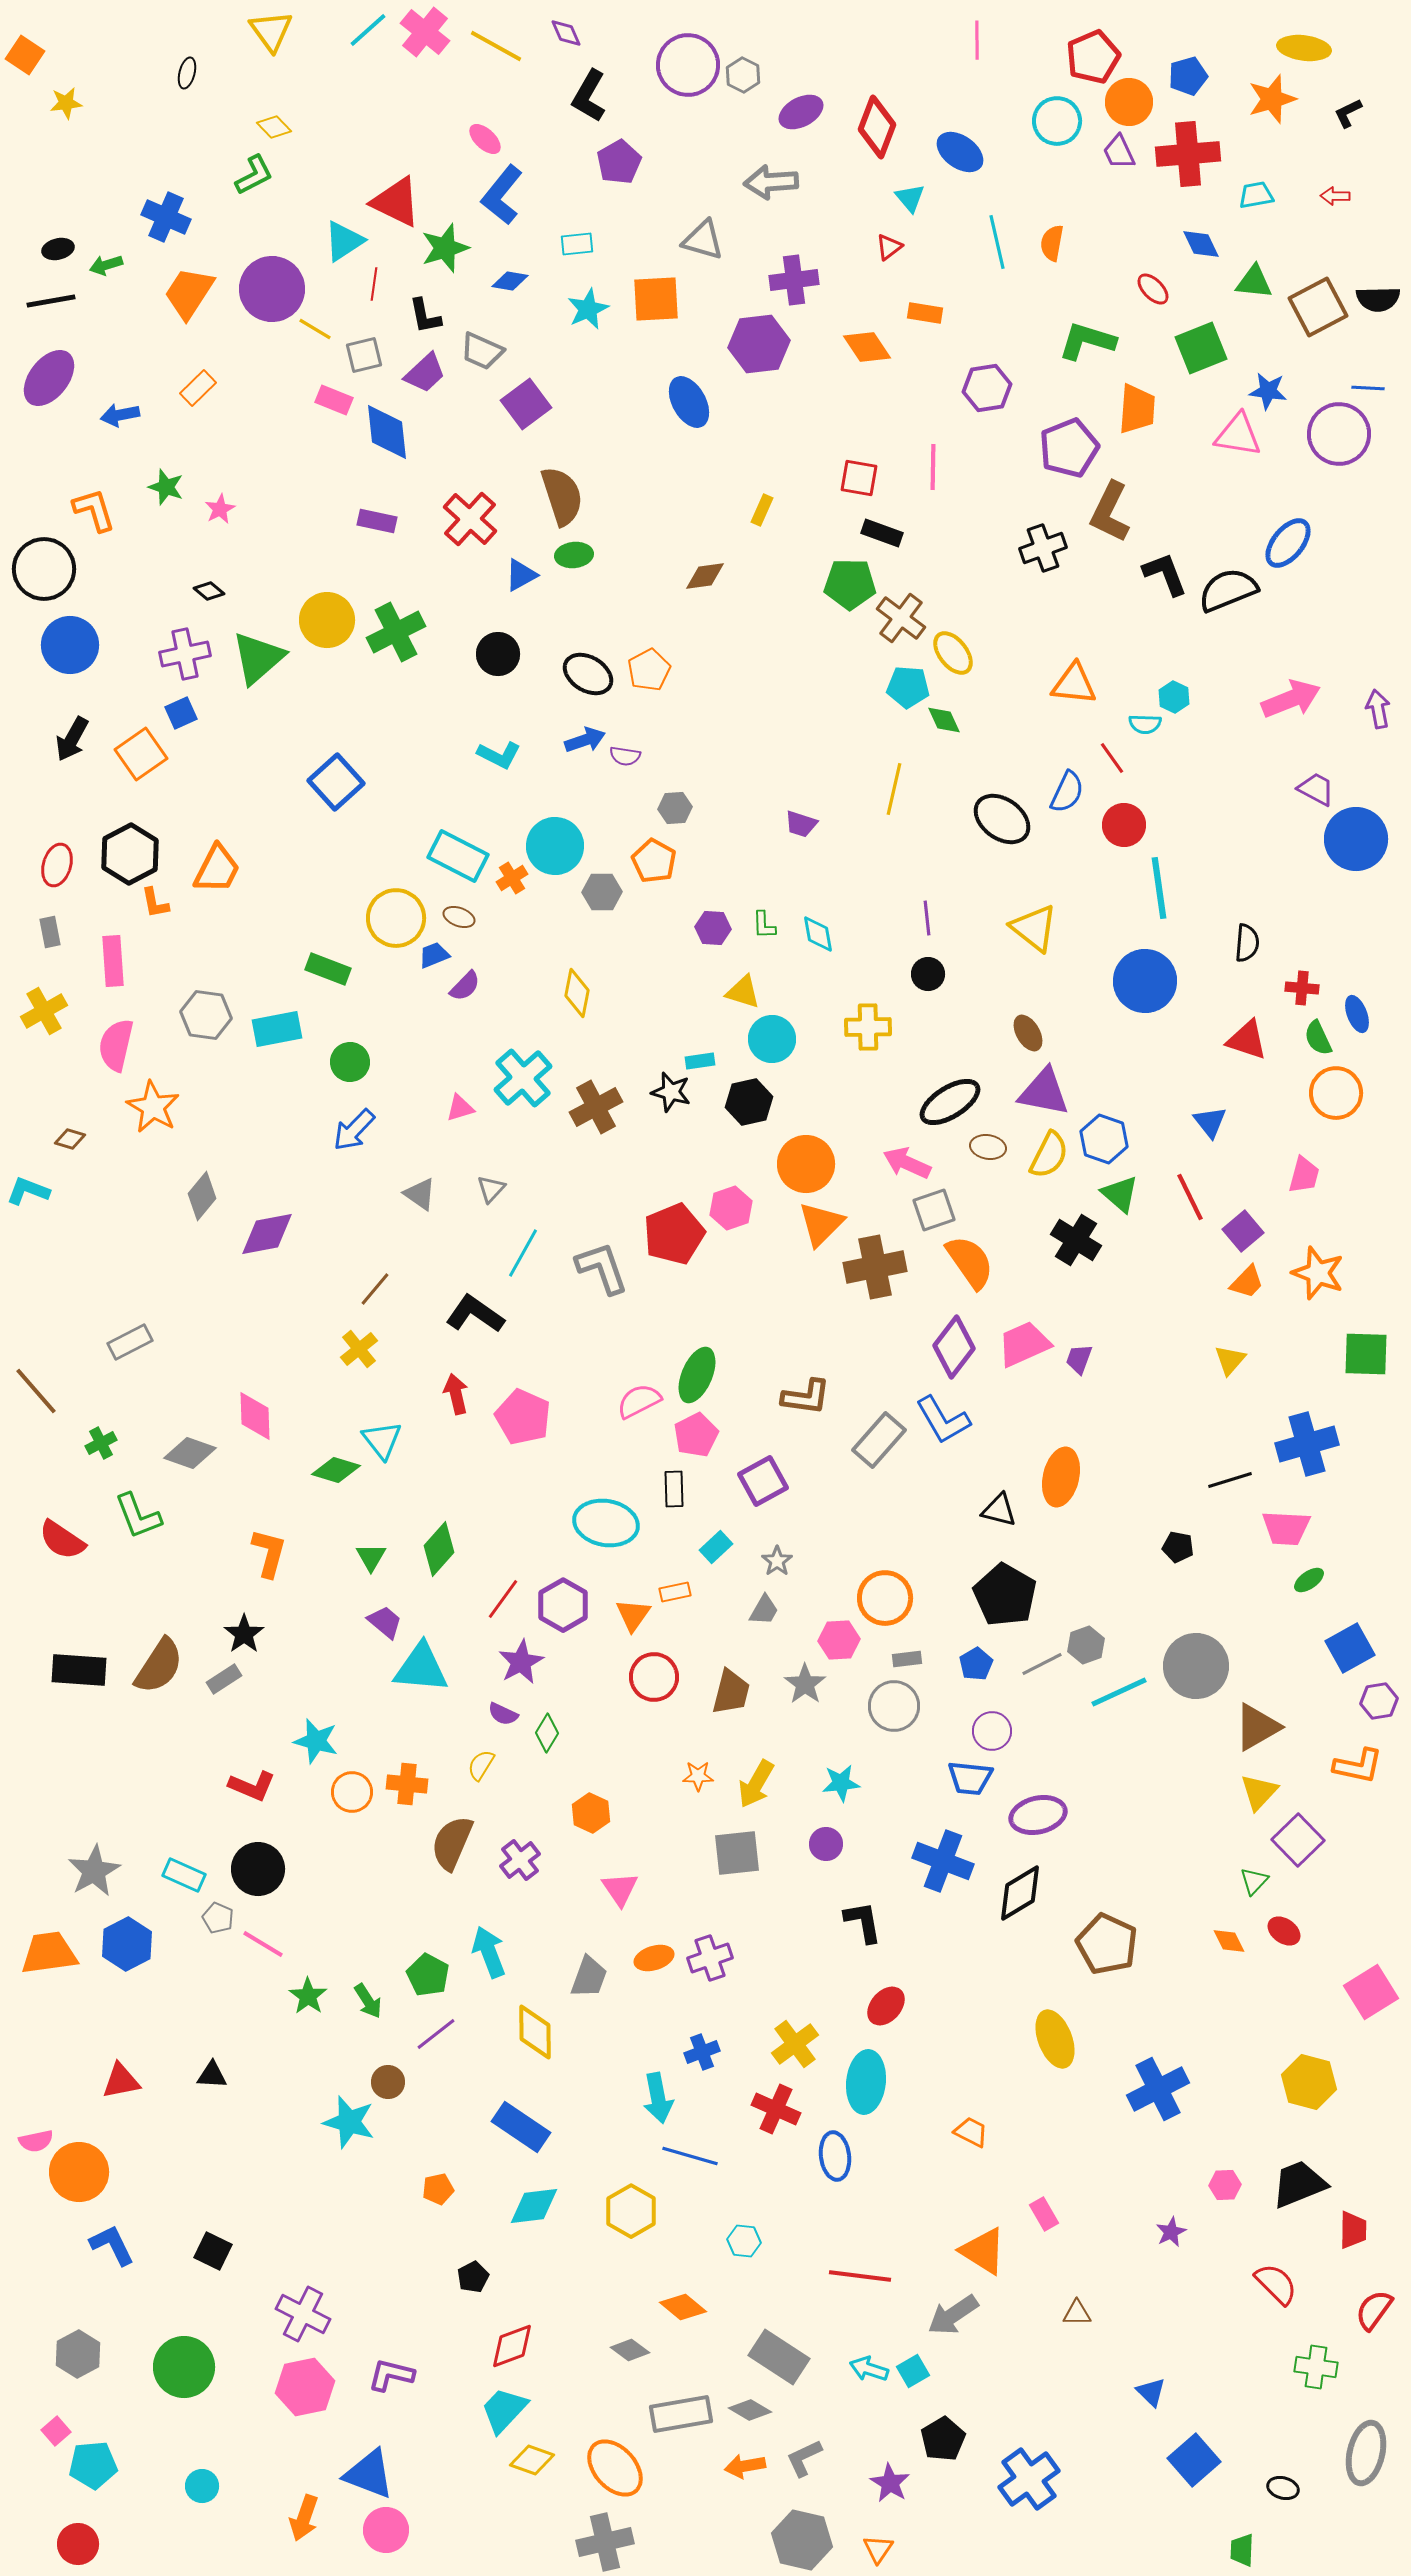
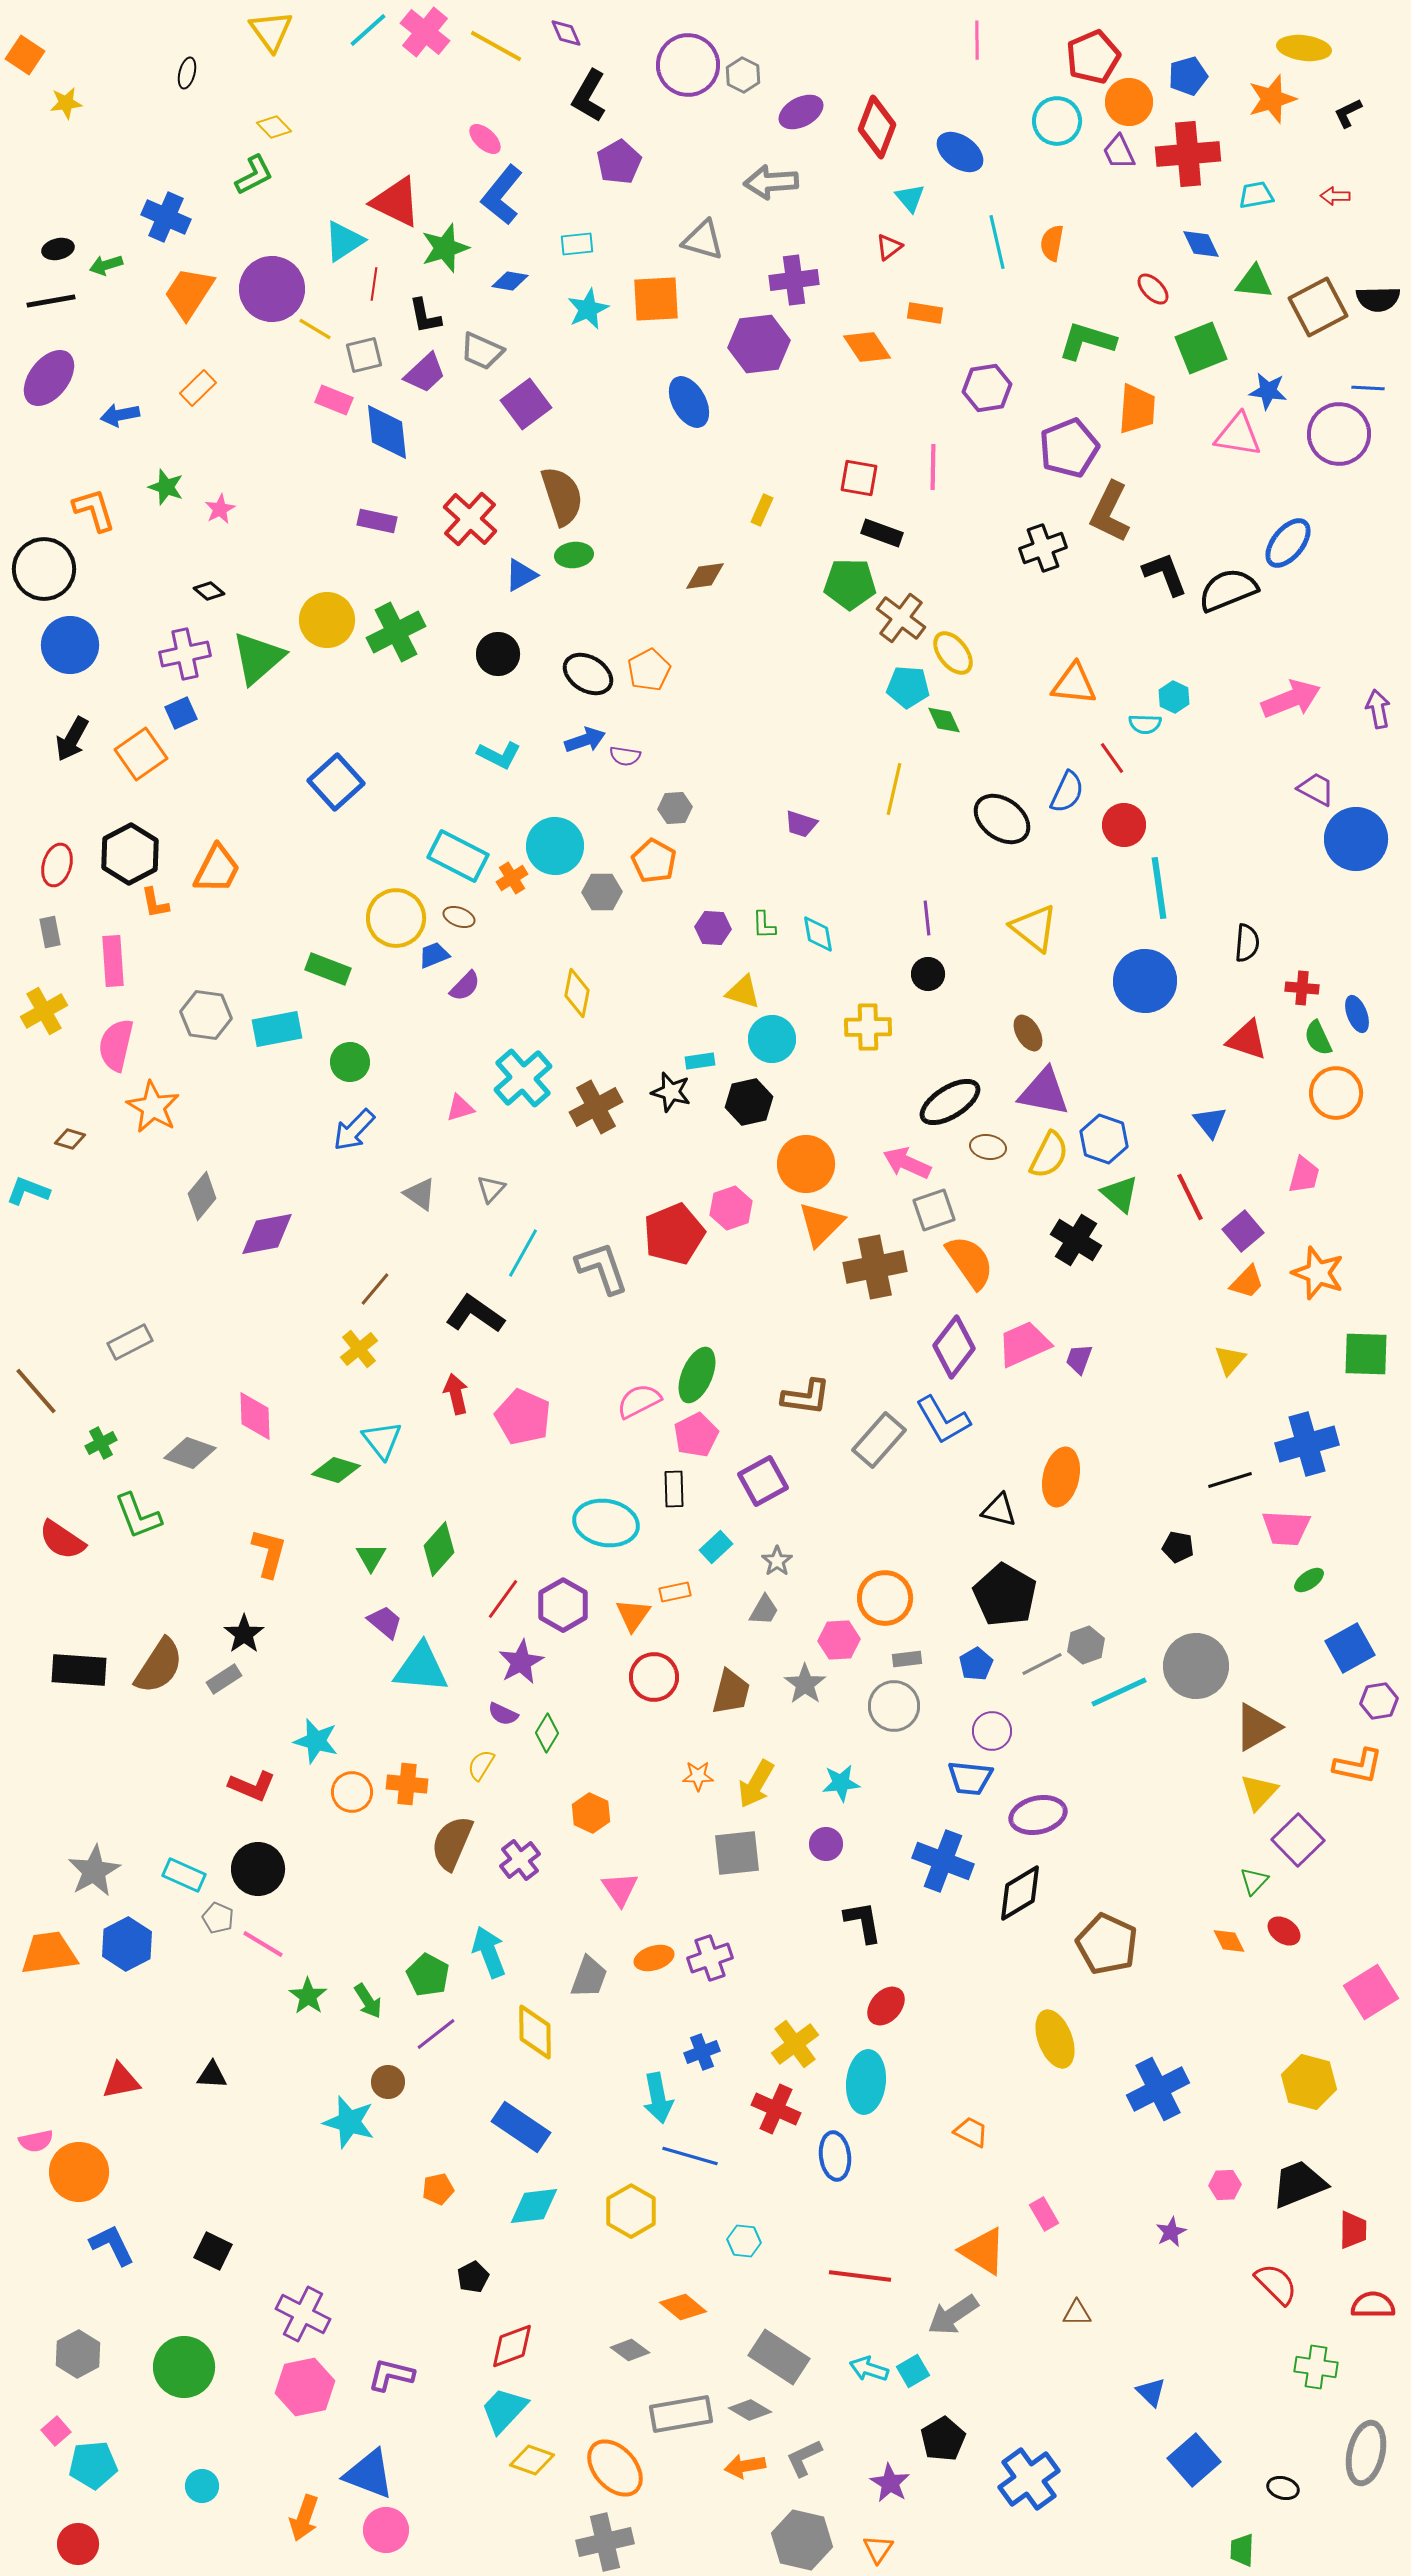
red semicircle at (1374, 2310): moved 1 px left, 5 px up; rotated 54 degrees clockwise
